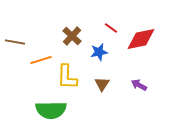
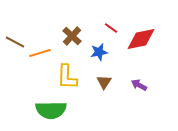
brown line: rotated 18 degrees clockwise
orange line: moved 1 px left, 7 px up
brown triangle: moved 2 px right, 2 px up
